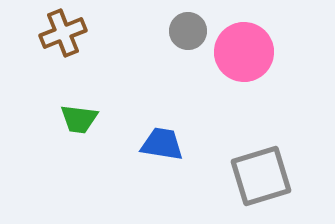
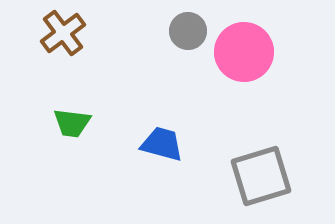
brown cross: rotated 15 degrees counterclockwise
green trapezoid: moved 7 px left, 4 px down
blue trapezoid: rotated 6 degrees clockwise
